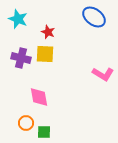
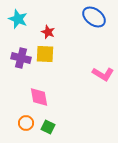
green square: moved 4 px right, 5 px up; rotated 24 degrees clockwise
